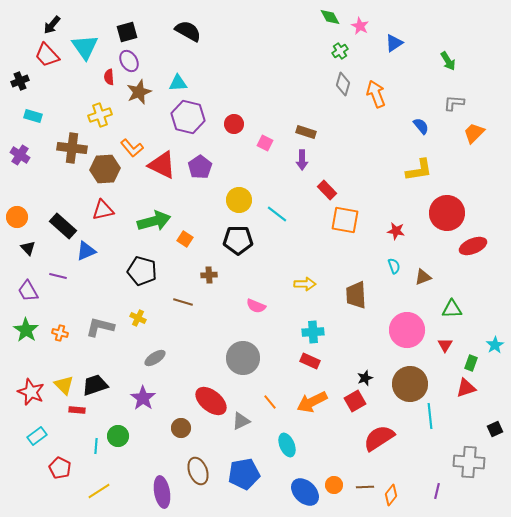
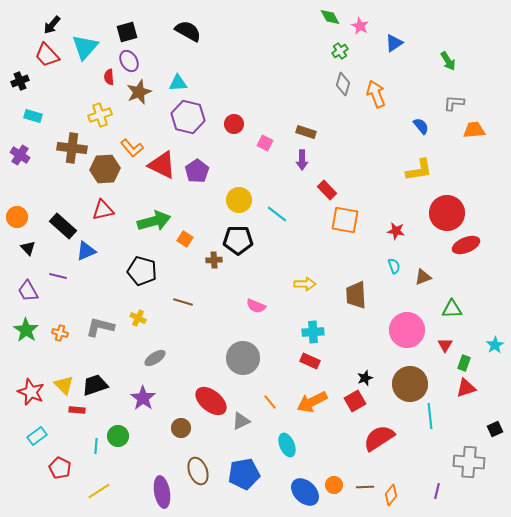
cyan triangle at (85, 47): rotated 16 degrees clockwise
orange trapezoid at (474, 133): moved 3 px up; rotated 40 degrees clockwise
purple pentagon at (200, 167): moved 3 px left, 4 px down
red ellipse at (473, 246): moved 7 px left, 1 px up
brown cross at (209, 275): moved 5 px right, 15 px up
green rectangle at (471, 363): moved 7 px left
